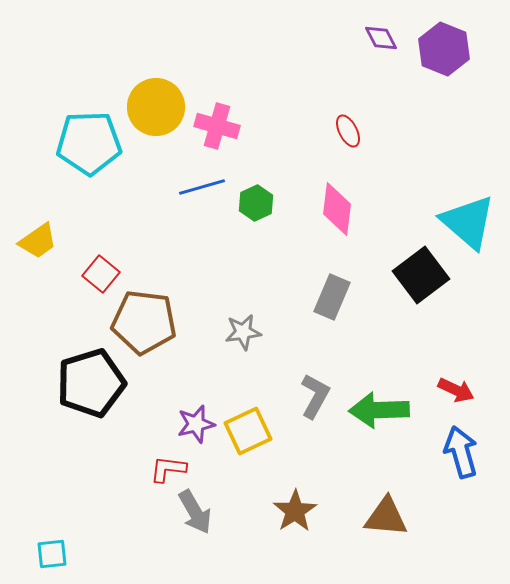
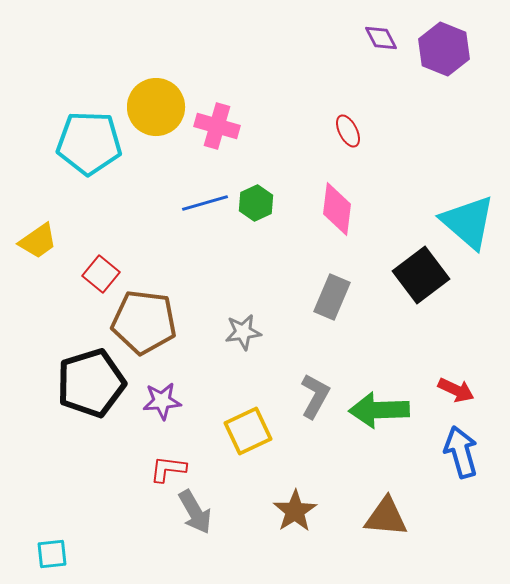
cyan pentagon: rotated 4 degrees clockwise
blue line: moved 3 px right, 16 px down
purple star: moved 34 px left, 23 px up; rotated 9 degrees clockwise
